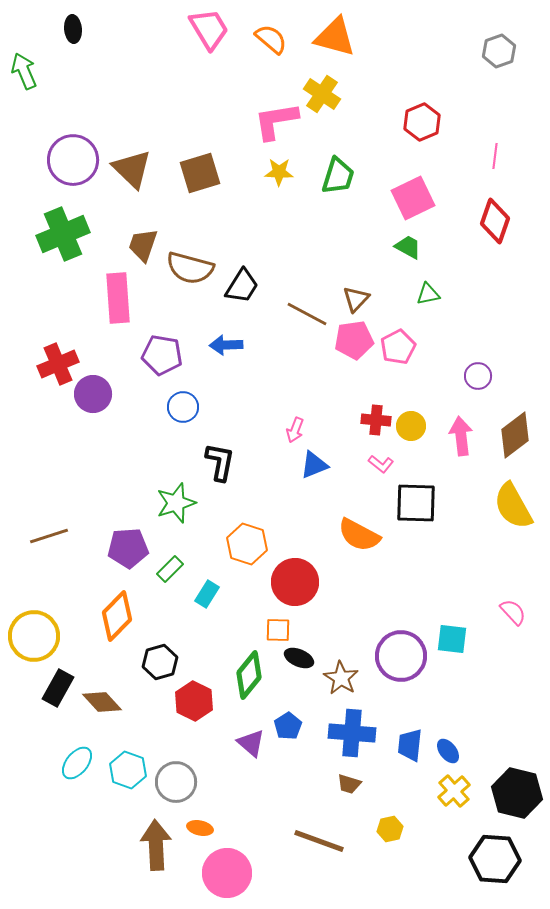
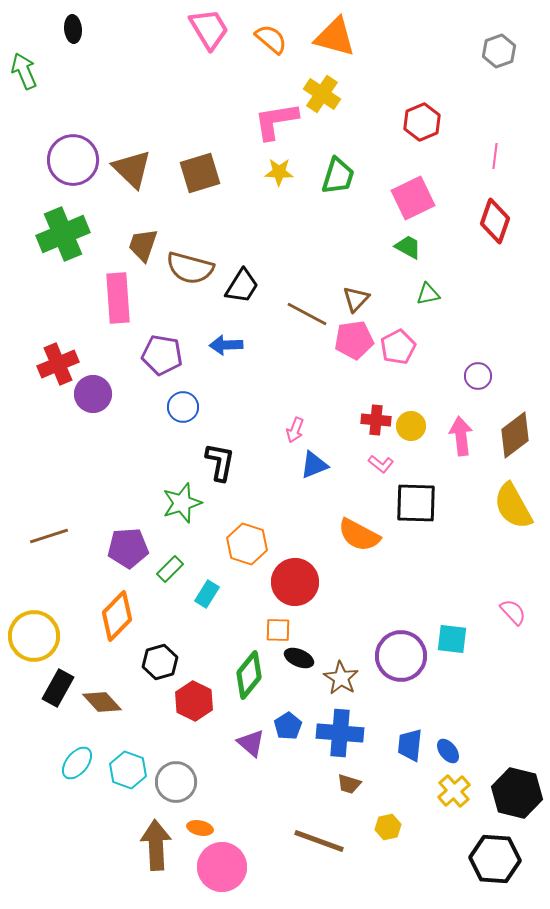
green star at (176, 503): moved 6 px right
blue cross at (352, 733): moved 12 px left
yellow hexagon at (390, 829): moved 2 px left, 2 px up
pink circle at (227, 873): moved 5 px left, 6 px up
